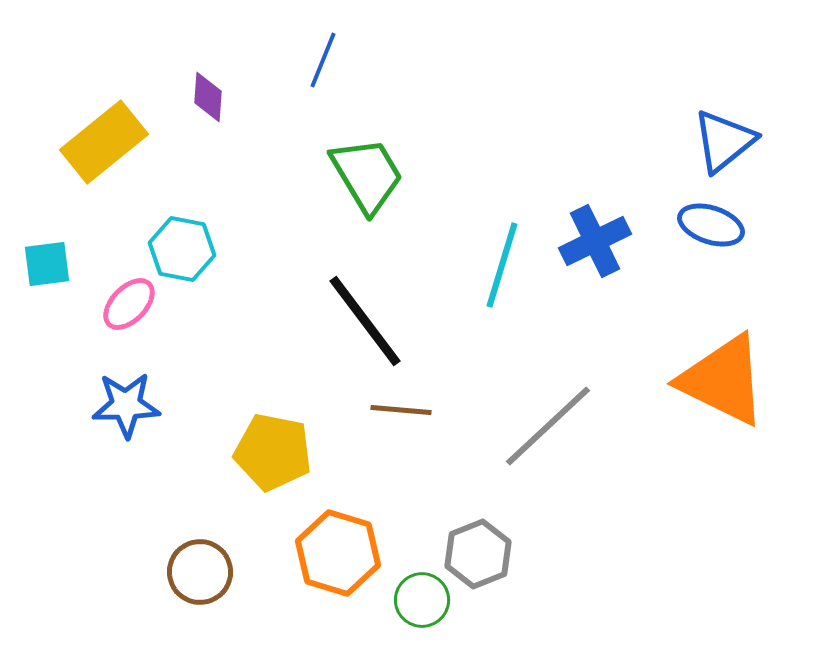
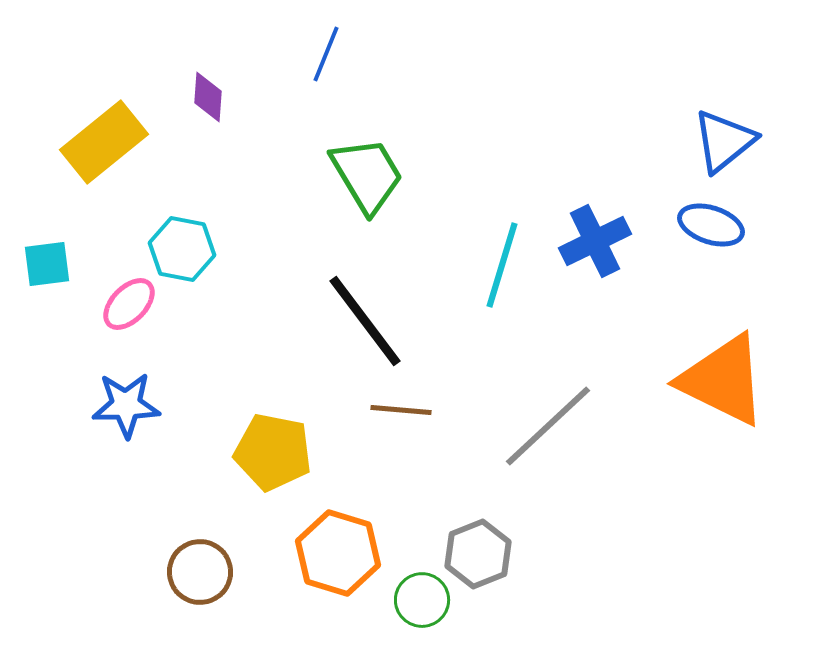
blue line: moved 3 px right, 6 px up
